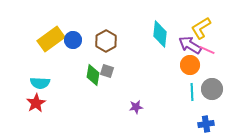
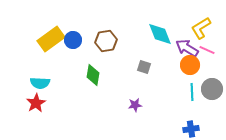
cyan diamond: rotated 28 degrees counterclockwise
brown hexagon: rotated 20 degrees clockwise
purple arrow: moved 3 px left, 3 px down
gray square: moved 37 px right, 4 px up
purple star: moved 1 px left, 2 px up
blue cross: moved 15 px left, 5 px down
